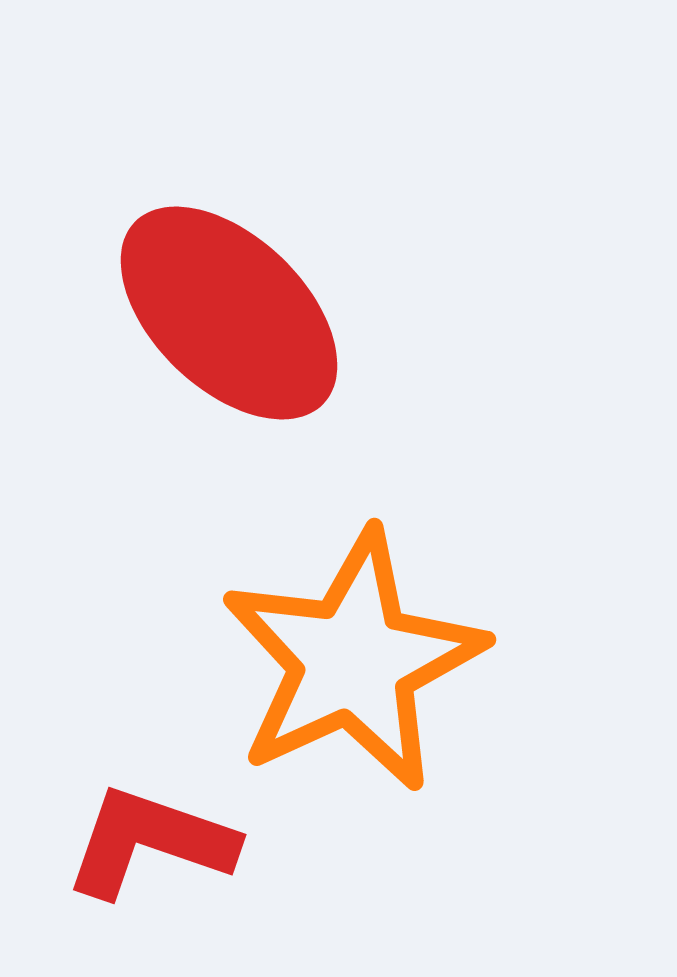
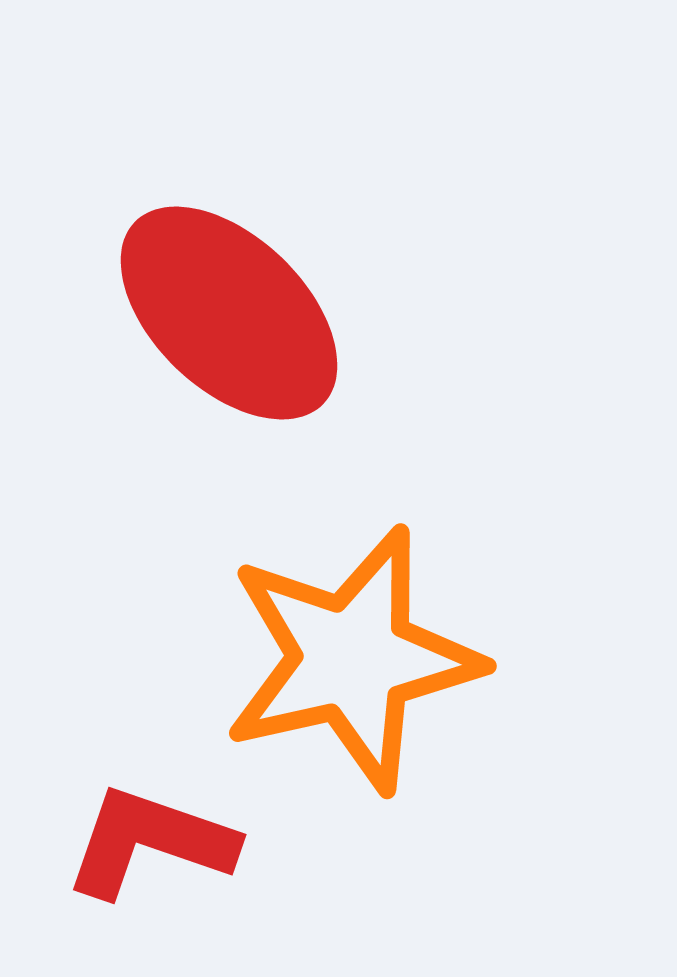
orange star: moved 1 px left, 2 px up; rotated 12 degrees clockwise
